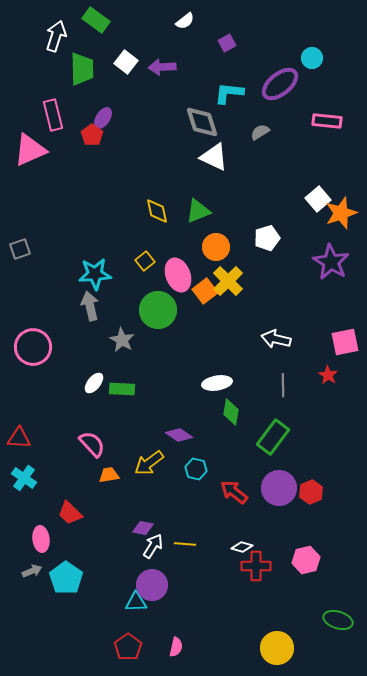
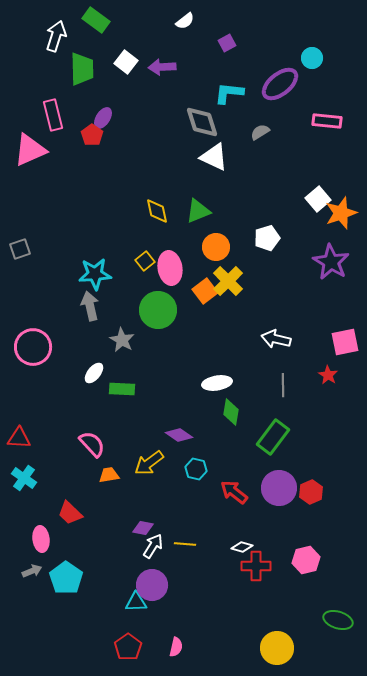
pink ellipse at (178, 275): moved 8 px left, 7 px up; rotated 12 degrees clockwise
white ellipse at (94, 383): moved 10 px up
